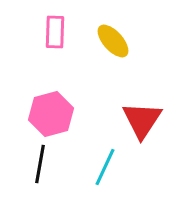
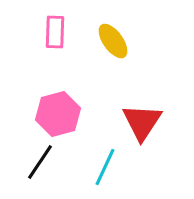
yellow ellipse: rotated 6 degrees clockwise
pink hexagon: moved 7 px right
red triangle: moved 2 px down
black line: moved 2 px up; rotated 24 degrees clockwise
